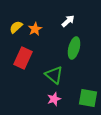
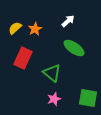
yellow semicircle: moved 1 px left, 1 px down
green ellipse: rotated 70 degrees counterclockwise
green triangle: moved 2 px left, 2 px up
